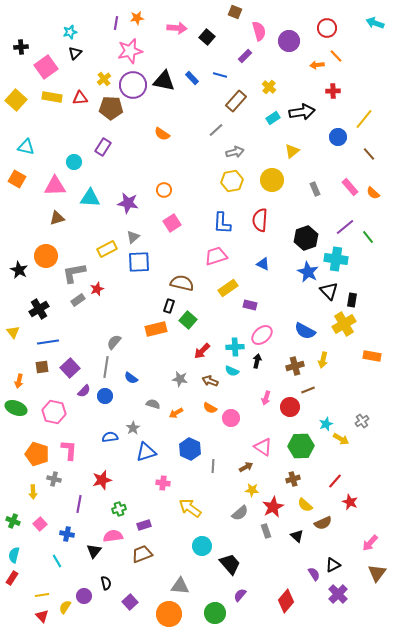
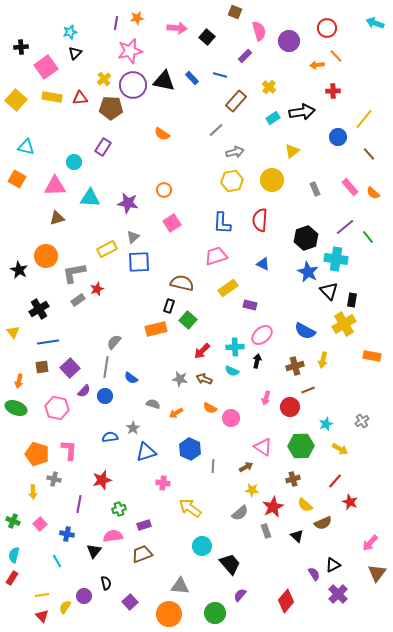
brown arrow at (210, 381): moved 6 px left, 2 px up
pink hexagon at (54, 412): moved 3 px right, 4 px up
yellow arrow at (341, 439): moved 1 px left, 10 px down
